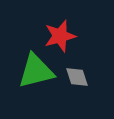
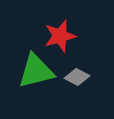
gray diamond: rotated 45 degrees counterclockwise
